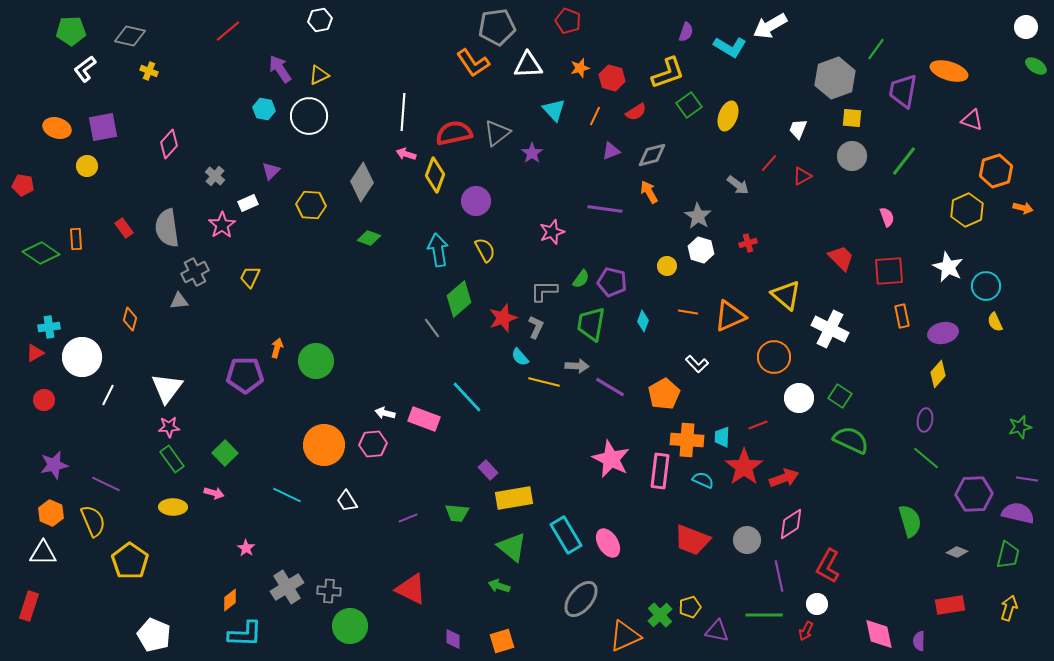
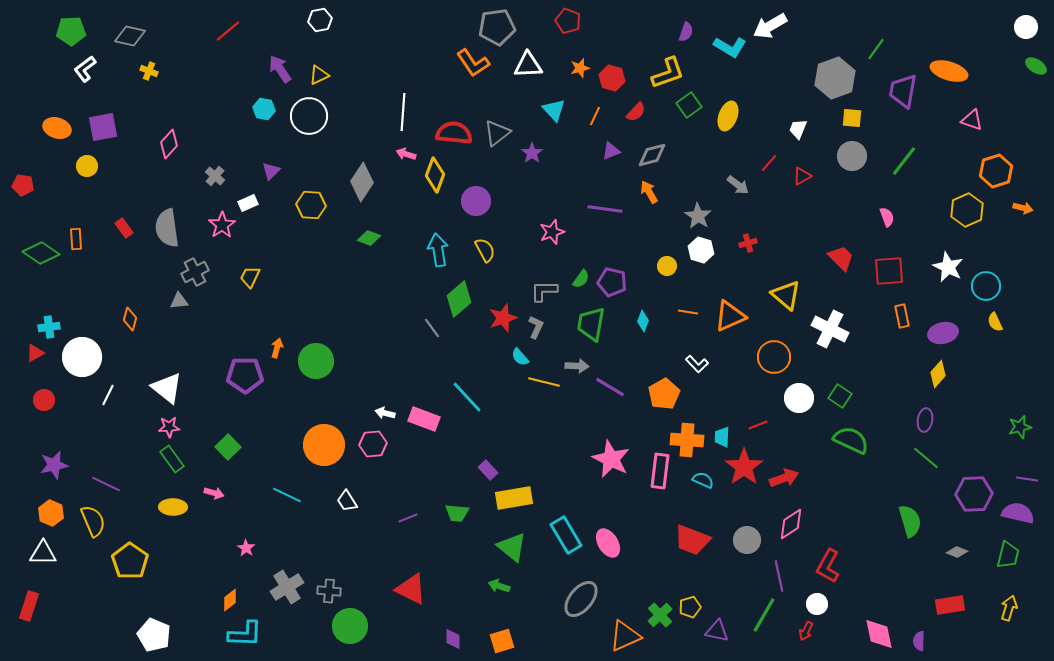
red semicircle at (636, 112): rotated 15 degrees counterclockwise
red semicircle at (454, 133): rotated 18 degrees clockwise
white triangle at (167, 388): rotated 28 degrees counterclockwise
green square at (225, 453): moved 3 px right, 6 px up
green line at (764, 615): rotated 60 degrees counterclockwise
